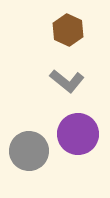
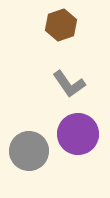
brown hexagon: moved 7 px left, 5 px up; rotated 16 degrees clockwise
gray L-shape: moved 2 px right, 3 px down; rotated 16 degrees clockwise
